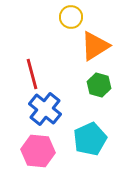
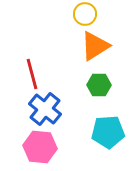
yellow circle: moved 14 px right, 3 px up
green hexagon: rotated 15 degrees counterclockwise
cyan pentagon: moved 18 px right, 7 px up; rotated 20 degrees clockwise
pink hexagon: moved 2 px right, 4 px up
